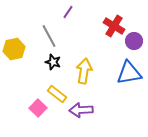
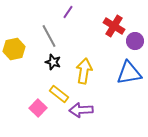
purple circle: moved 1 px right
yellow rectangle: moved 2 px right
